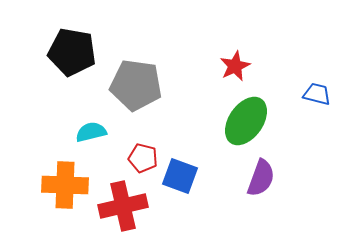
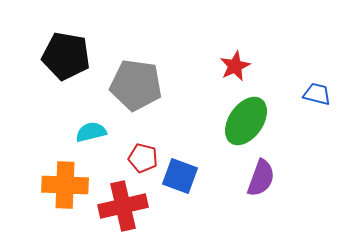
black pentagon: moved 6 px left, 4 px down
